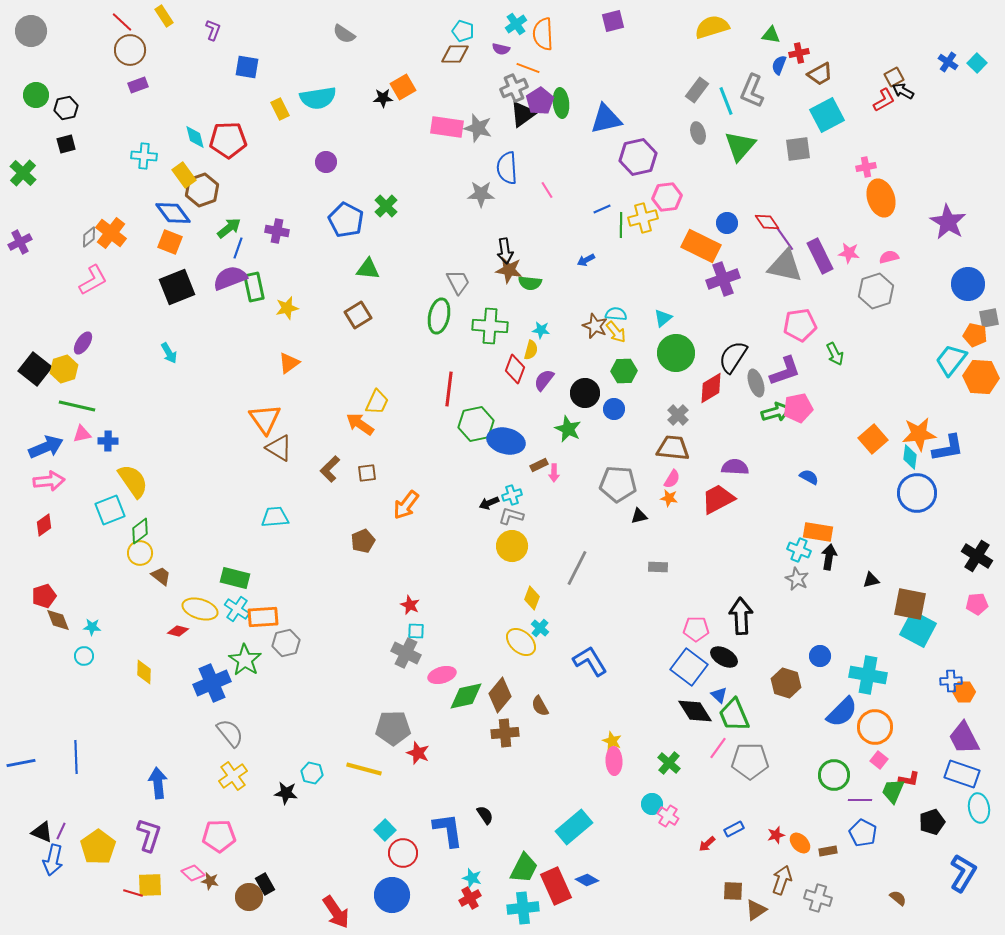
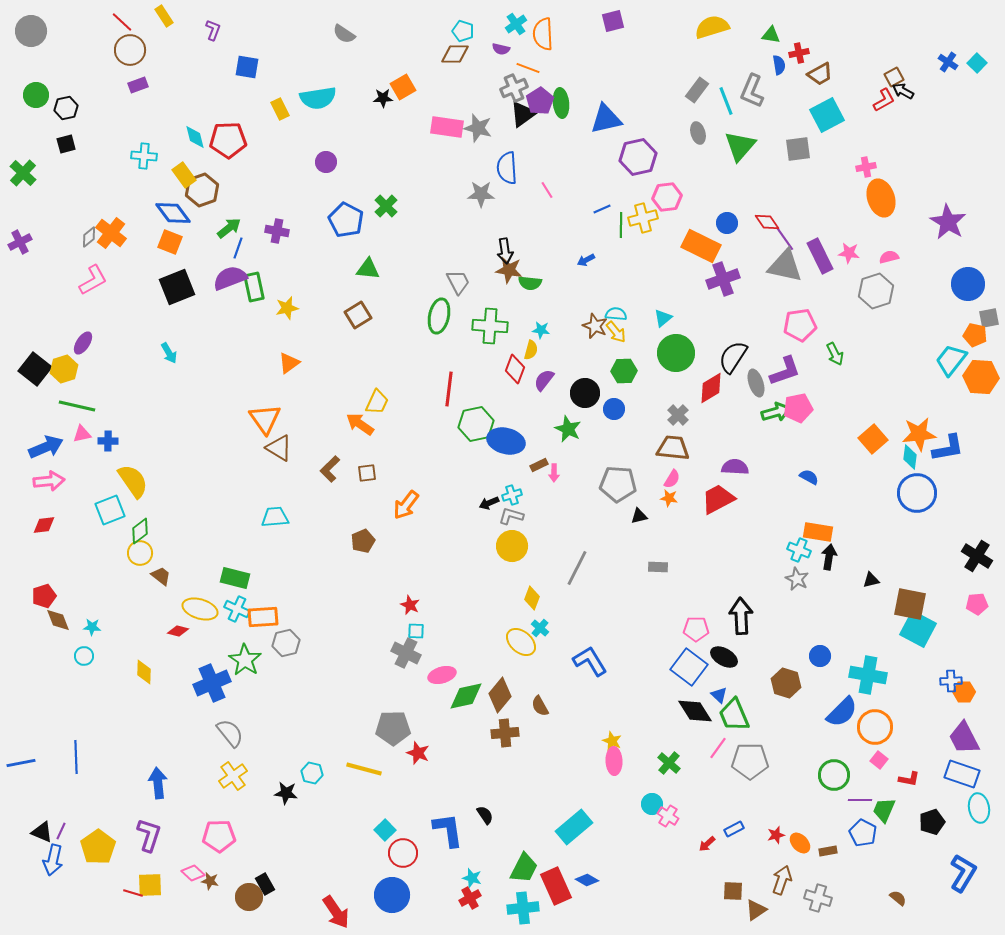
blue semicircle at (779, 65): rotated 150 degrees clockwise
red diamond at (44, 525): rotated 30 degrees clockwise
cyan cross at (237, 609): rotated 10 degrees counterclockwise
green trapezoid at (893, 791): moved 9 px left, 19 px down
